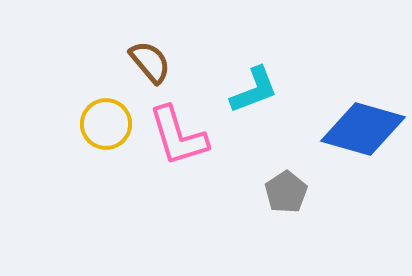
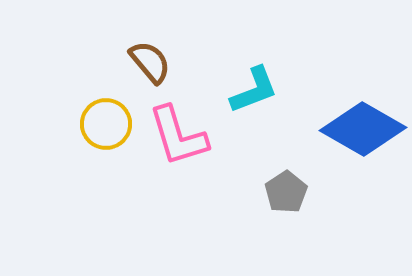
blue diamond: rotated 14 degrees clockwise
